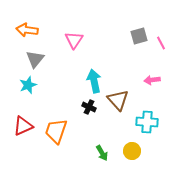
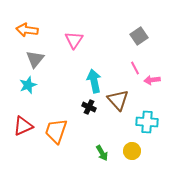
gray square: rotated 18 degrees counterclockwise
pink line: moved 26 px left, 25 px down
